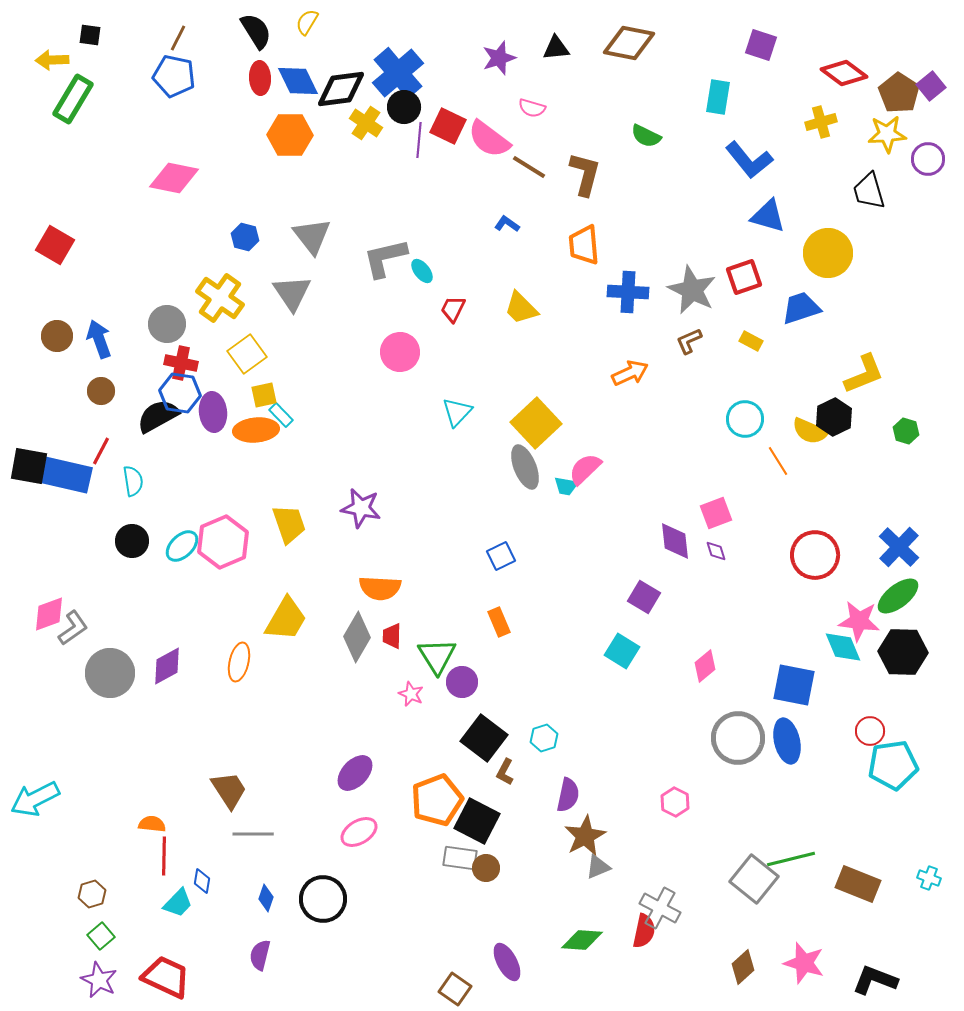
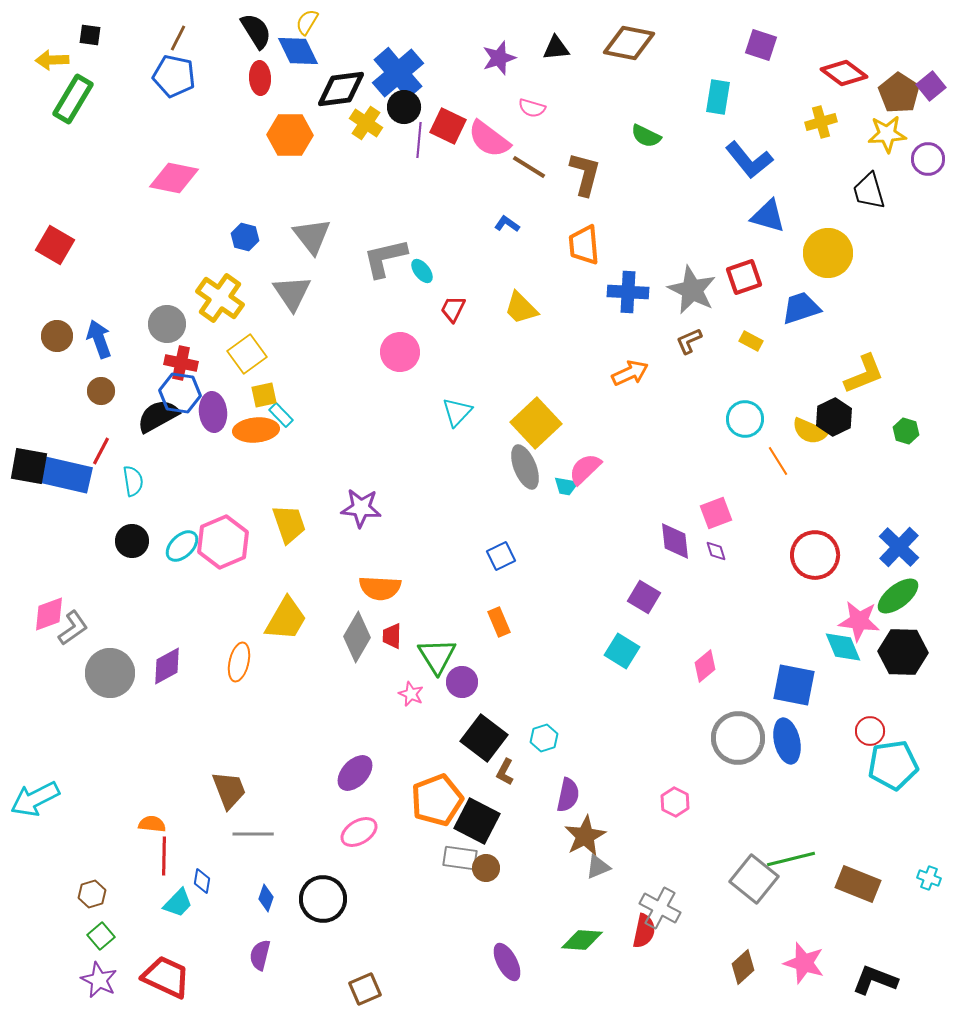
blue diamond at (298, 81): moved 30 px up
purple star at (361, 508): rotated 6 degrees counterclockwise
brown trapezoid at (229, 790): rotated 12 degrees clockwise
brown square at (455, 989): moved 90 px left; rotated 32 degrees clockwise
